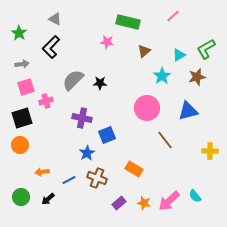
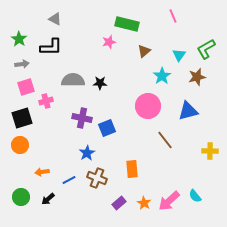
pink line: rotated 72 degrees counterclockwise
green rectangle: moved 1 px left, 2 px down
green star: moved 6 px down
pink star: moved 2 px right; rotated 24 degrees counterclockwise
black L-shape: rotated 135 degrees counterclockwise
cyan triangle: rotated 24 degrees counterclockwise
gray semicircle: rotated 45 degrees clockwise
pink circle: moved 1 px right, 2 px up
blue square: moved 7 px up
orange rectangle: moved 2 px left; rotated 54 degrees clockwise
orange star: rotated 16 degrees clockwise
